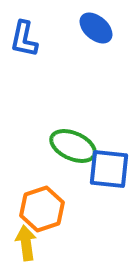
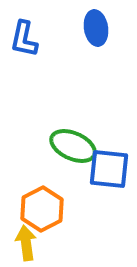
blue ellipse: rotated 40 degrees clockwise
orange hexagon: rotated 9 degrees counterclockwise
